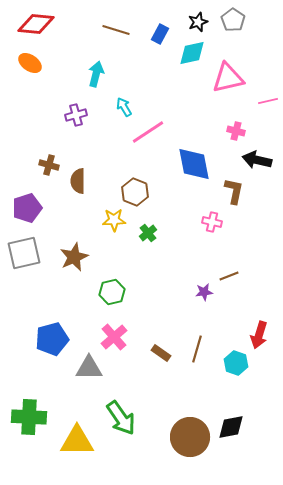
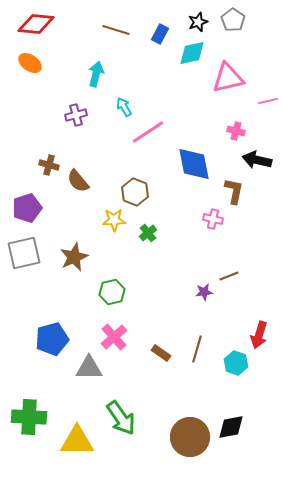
brown semicircle at (78, 181): rotated 40 degrees counterclockwise
pink cross at (212, 222): moved 1 px right, 3 px up
